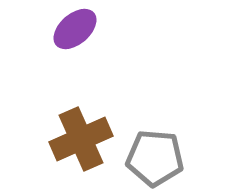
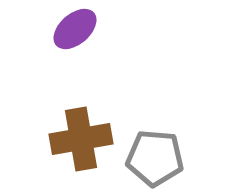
brown cross: rotated 14 degrees clockwise
